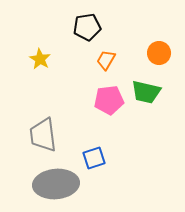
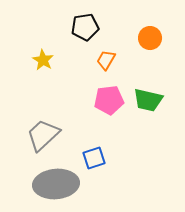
black pentagon: moved 2 px left
orange circle: moved 9 px left, 15 px up
yellow star: moved 3 px right, 1 px down
green trapezoid: moved 2 px right, 8 px down
gray trapezoid: rotated 54 degrees clockwise
